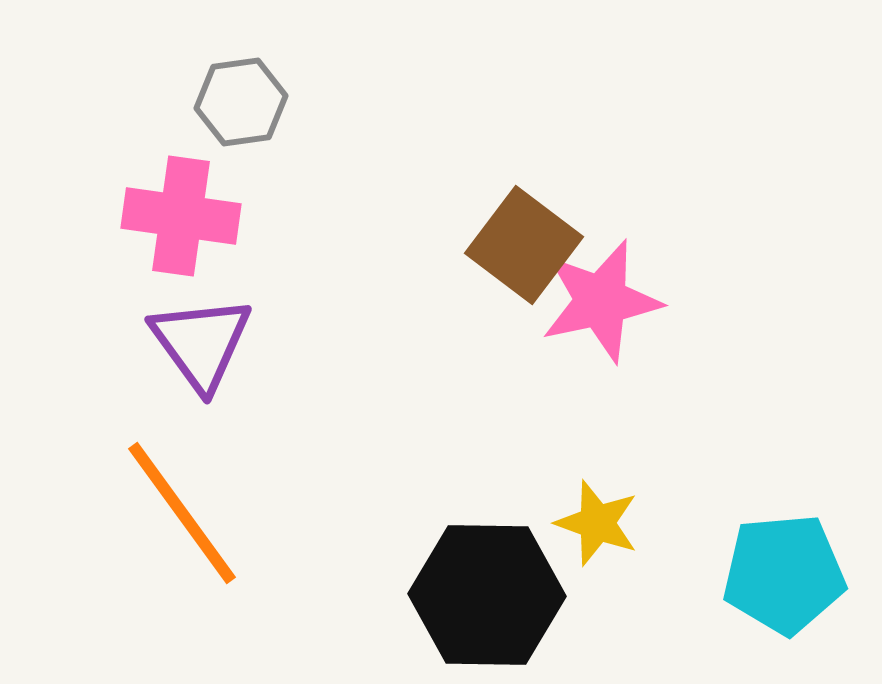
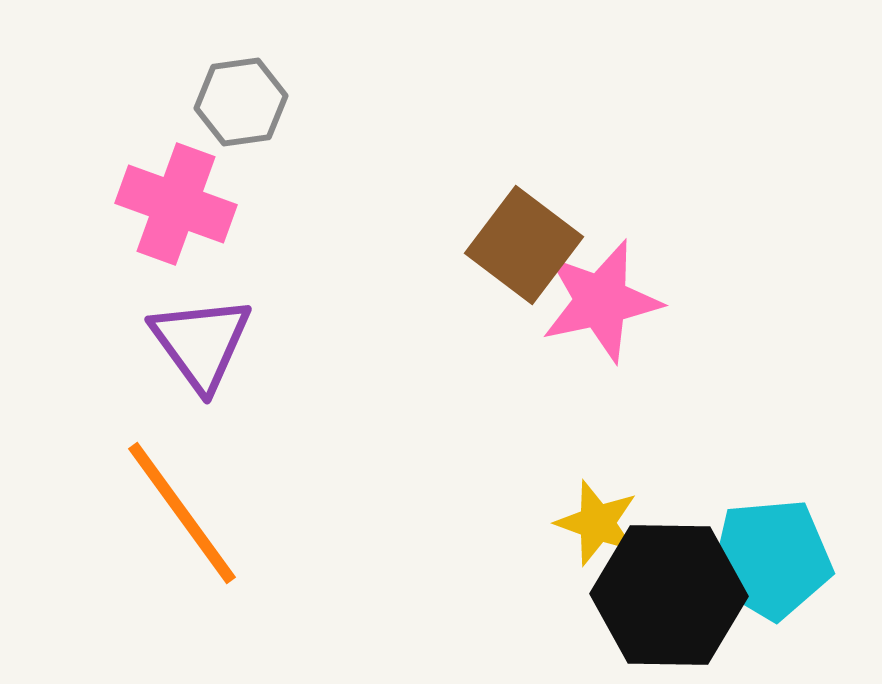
pink cross: moved 5 px left, 12 px up; rotated 12 degrees clockwise
cyan pentagon: moved 13 px left, 15 px up
black hexagon: moved 182 px right
